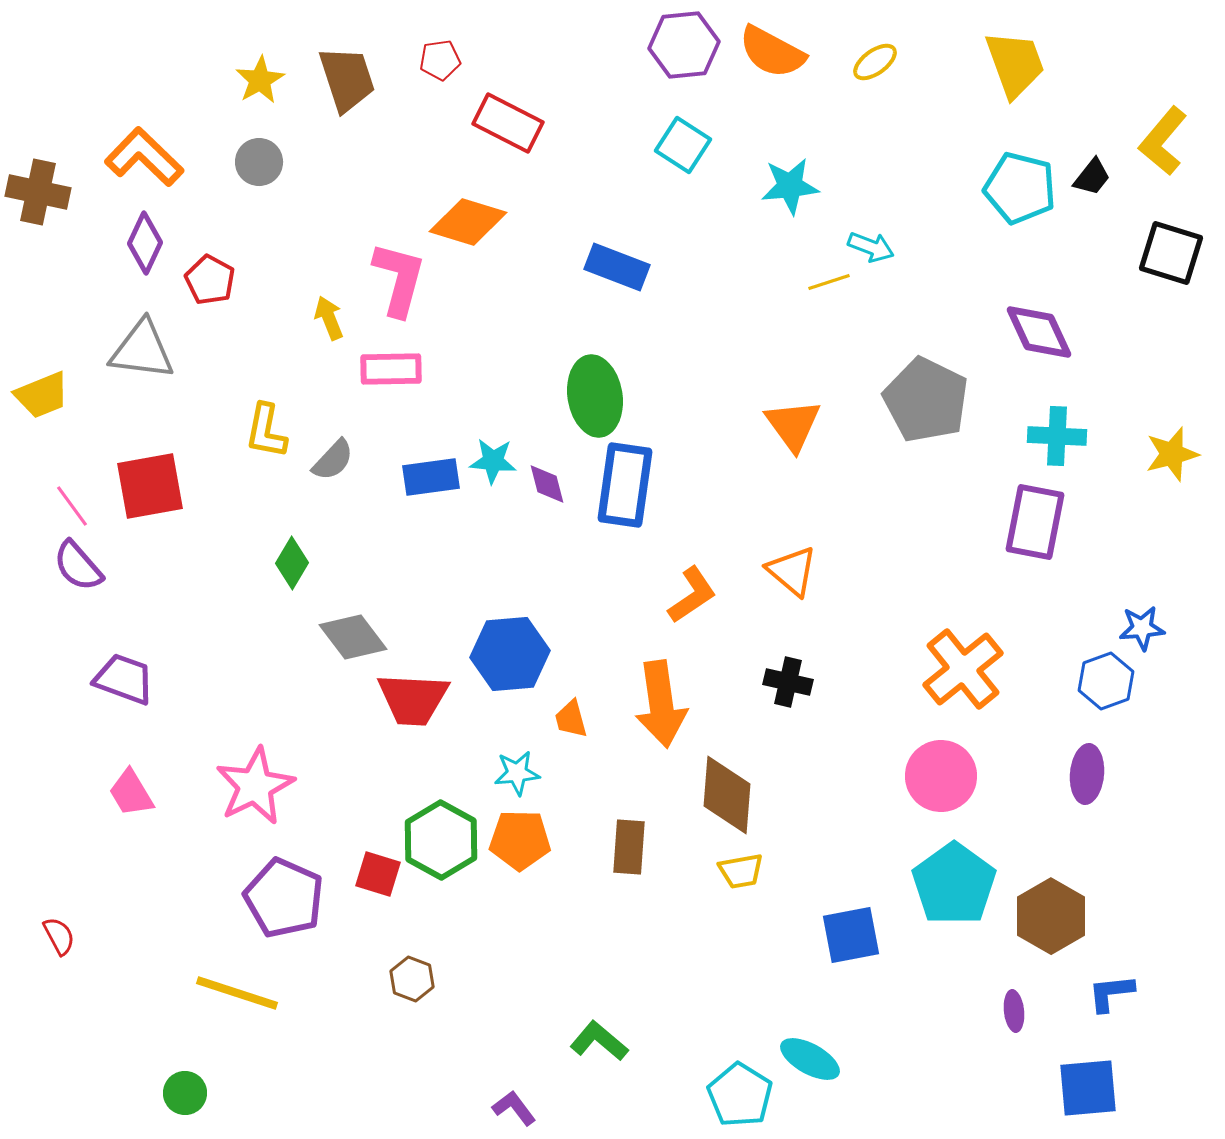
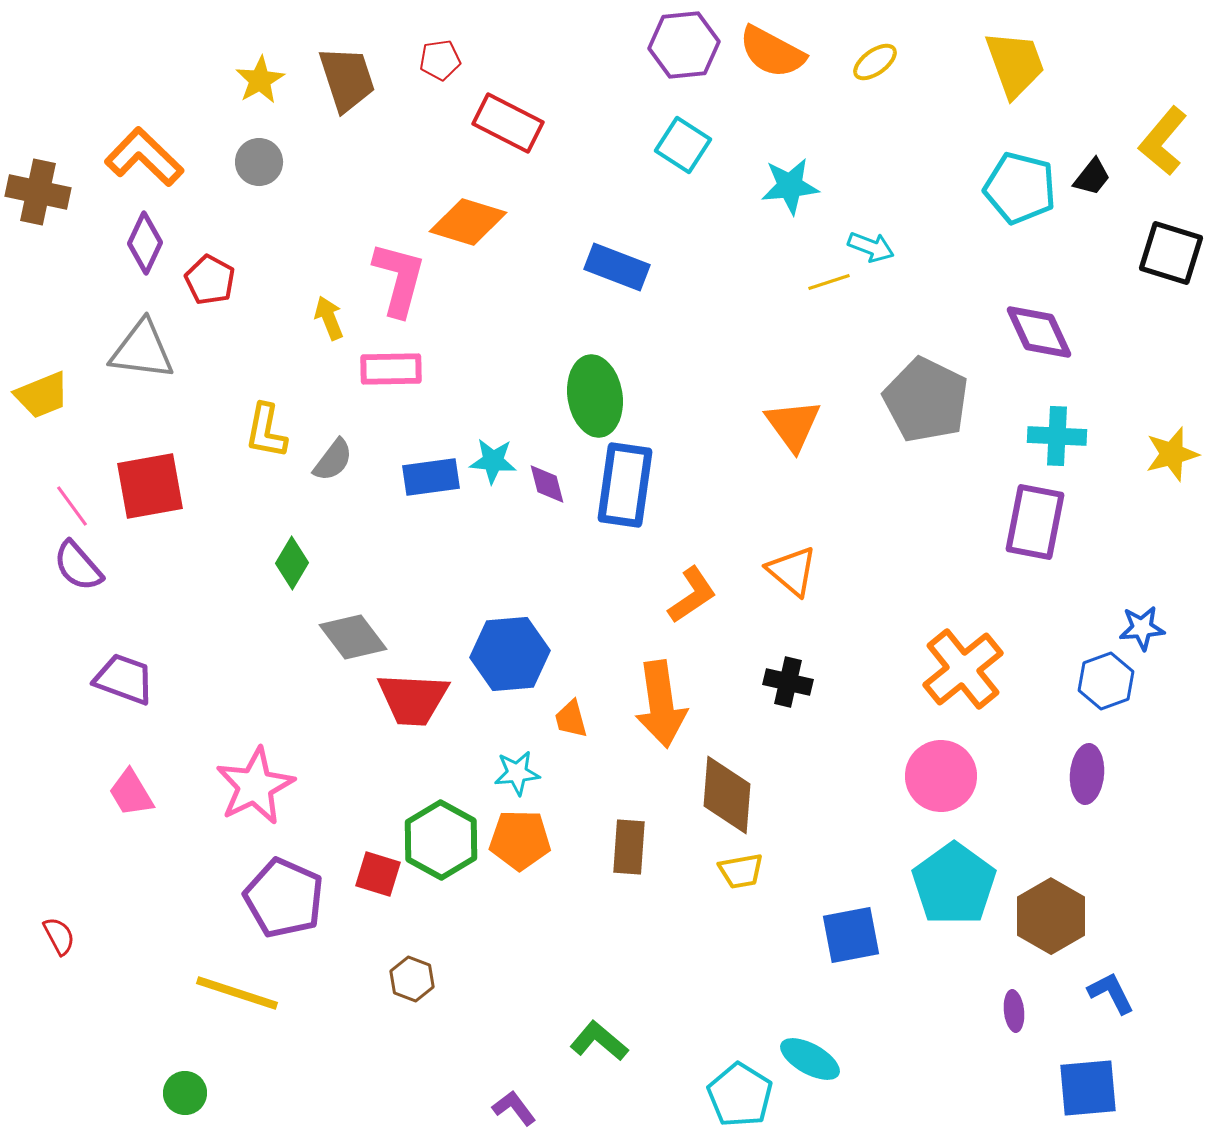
gray semicircle at (333, 460): rotated 6 degrees counterclockwise
blue L-shape at (1111, 993): rotated 69 degrees clockwise
